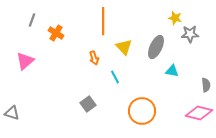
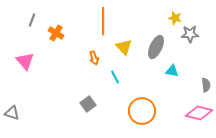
pink triangle: rotated 30 degrees counterclockwise
